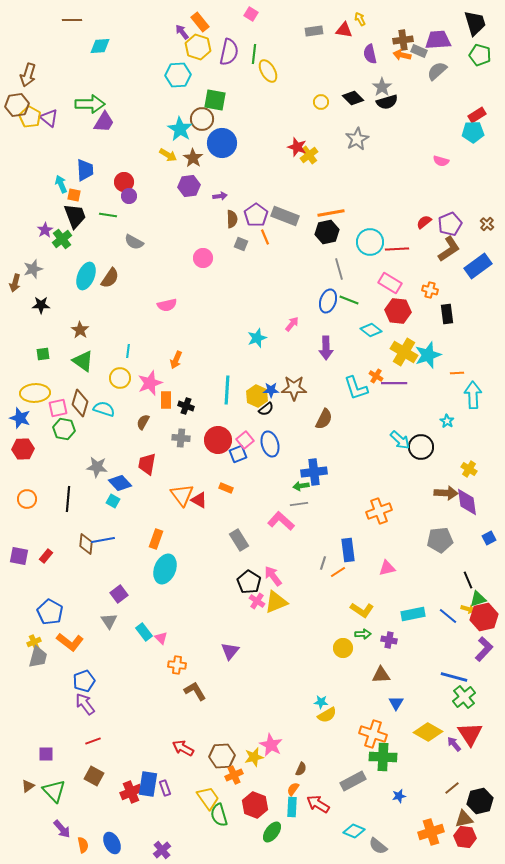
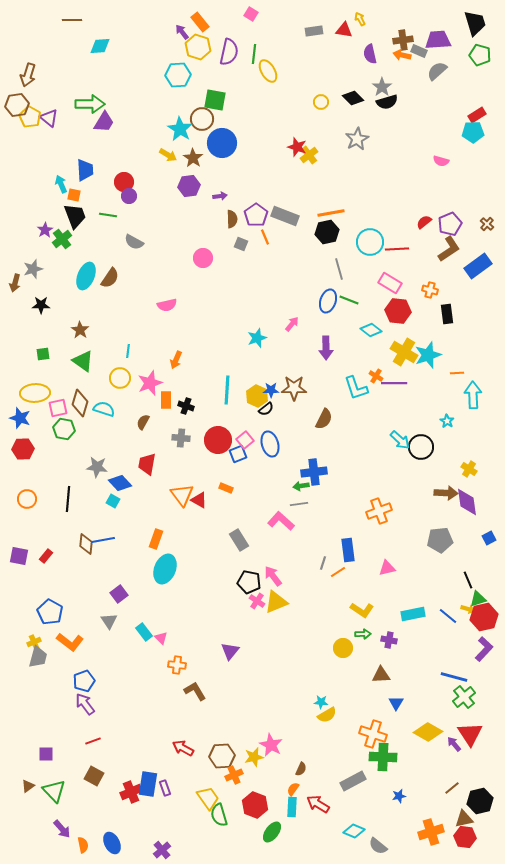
black pentagon at (249, 582): rotated 20 degrees counterclockwise
